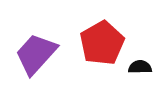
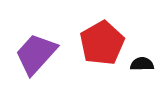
black semicircle: moved 2 px right, 3 px up
